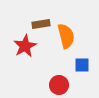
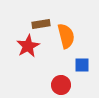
red star: moved 3 px right
red circle: moved 2 px right
